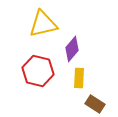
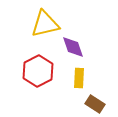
yellow triangle: moved 2 px right
purple diamond: moved 1 px right, 2 px up; rotated 60 degrees counterclockwise
red hexagon: rotated 20 degrees clockwise
